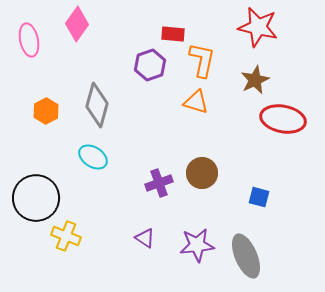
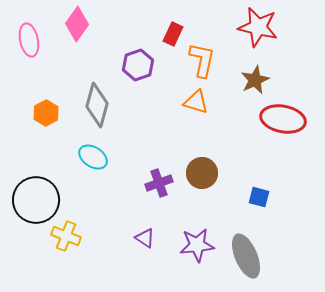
red rectangle: rotated 70 degrees counterclockwise
purple hexagon: moved 12 px left
orange hexagon: moved 2 px down
black circle: moved 2 px down
